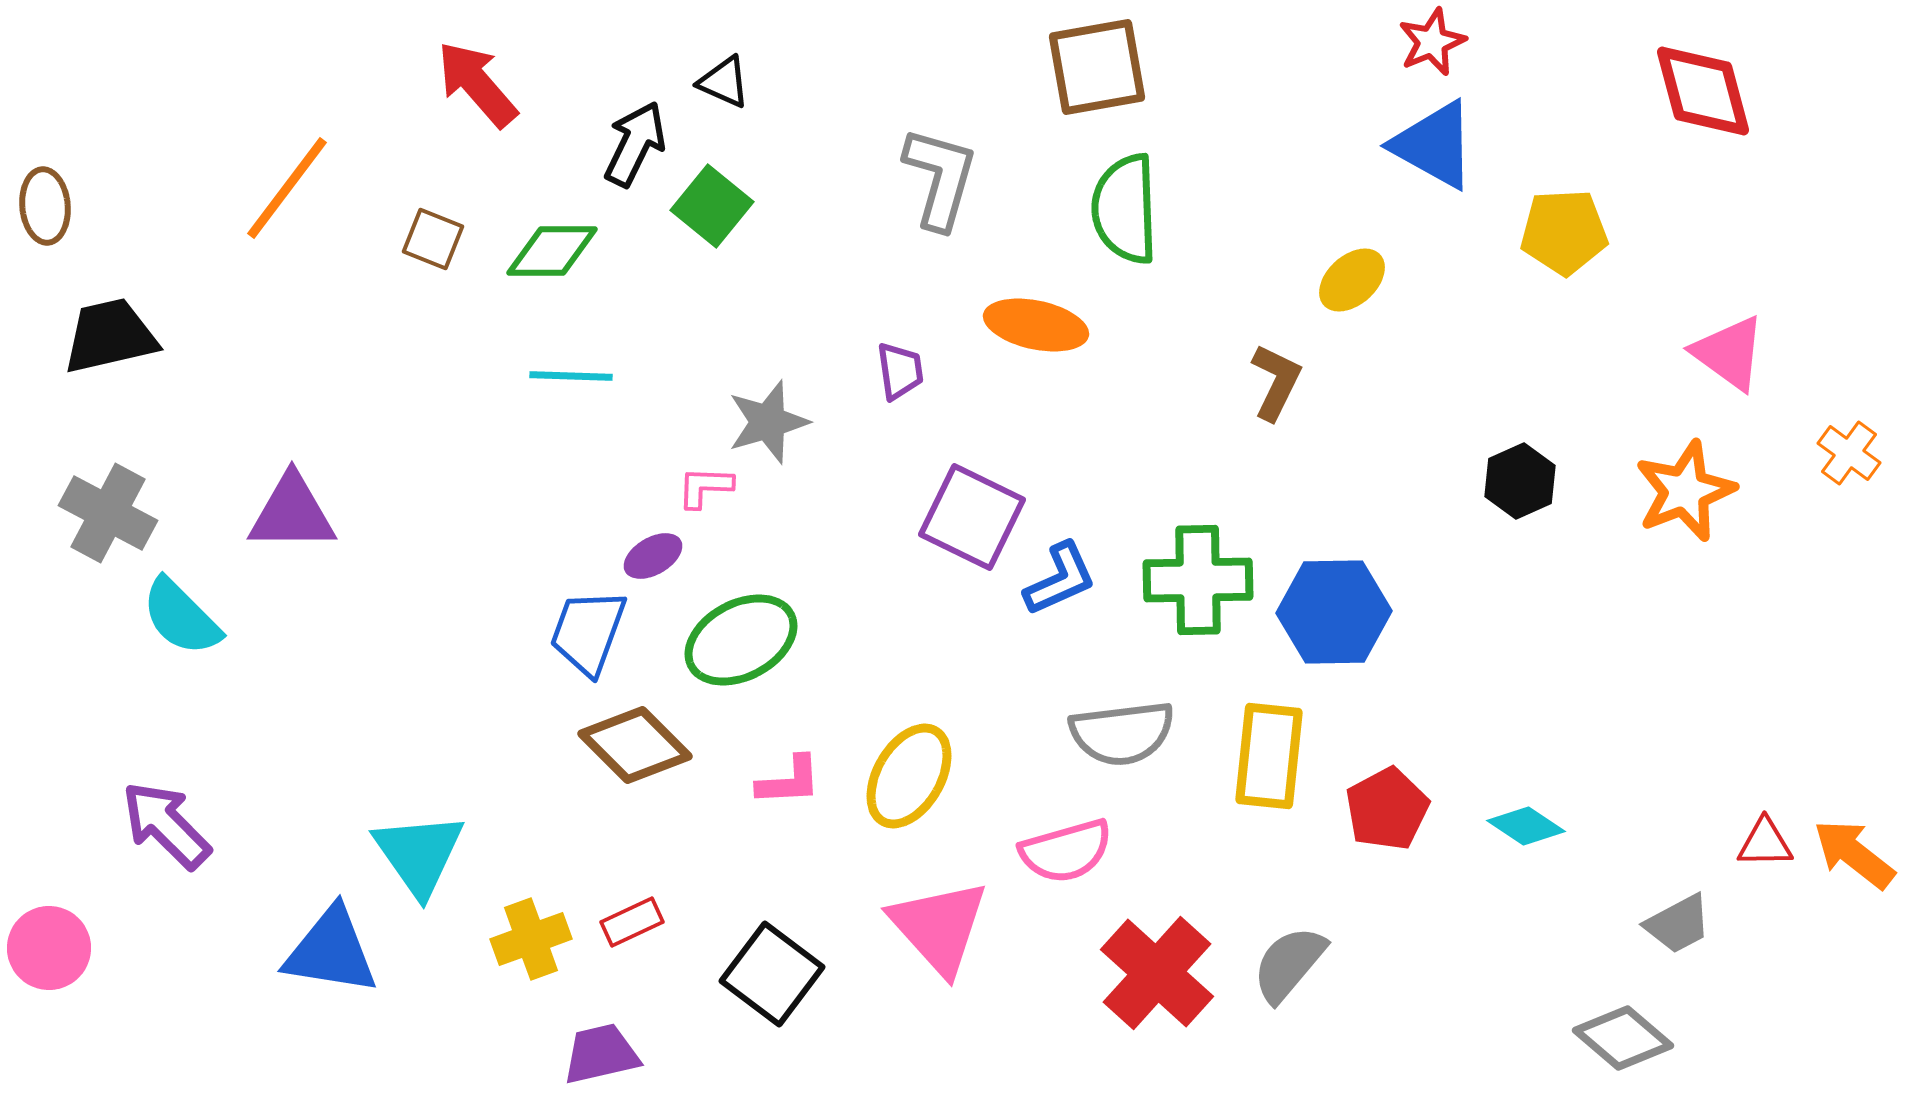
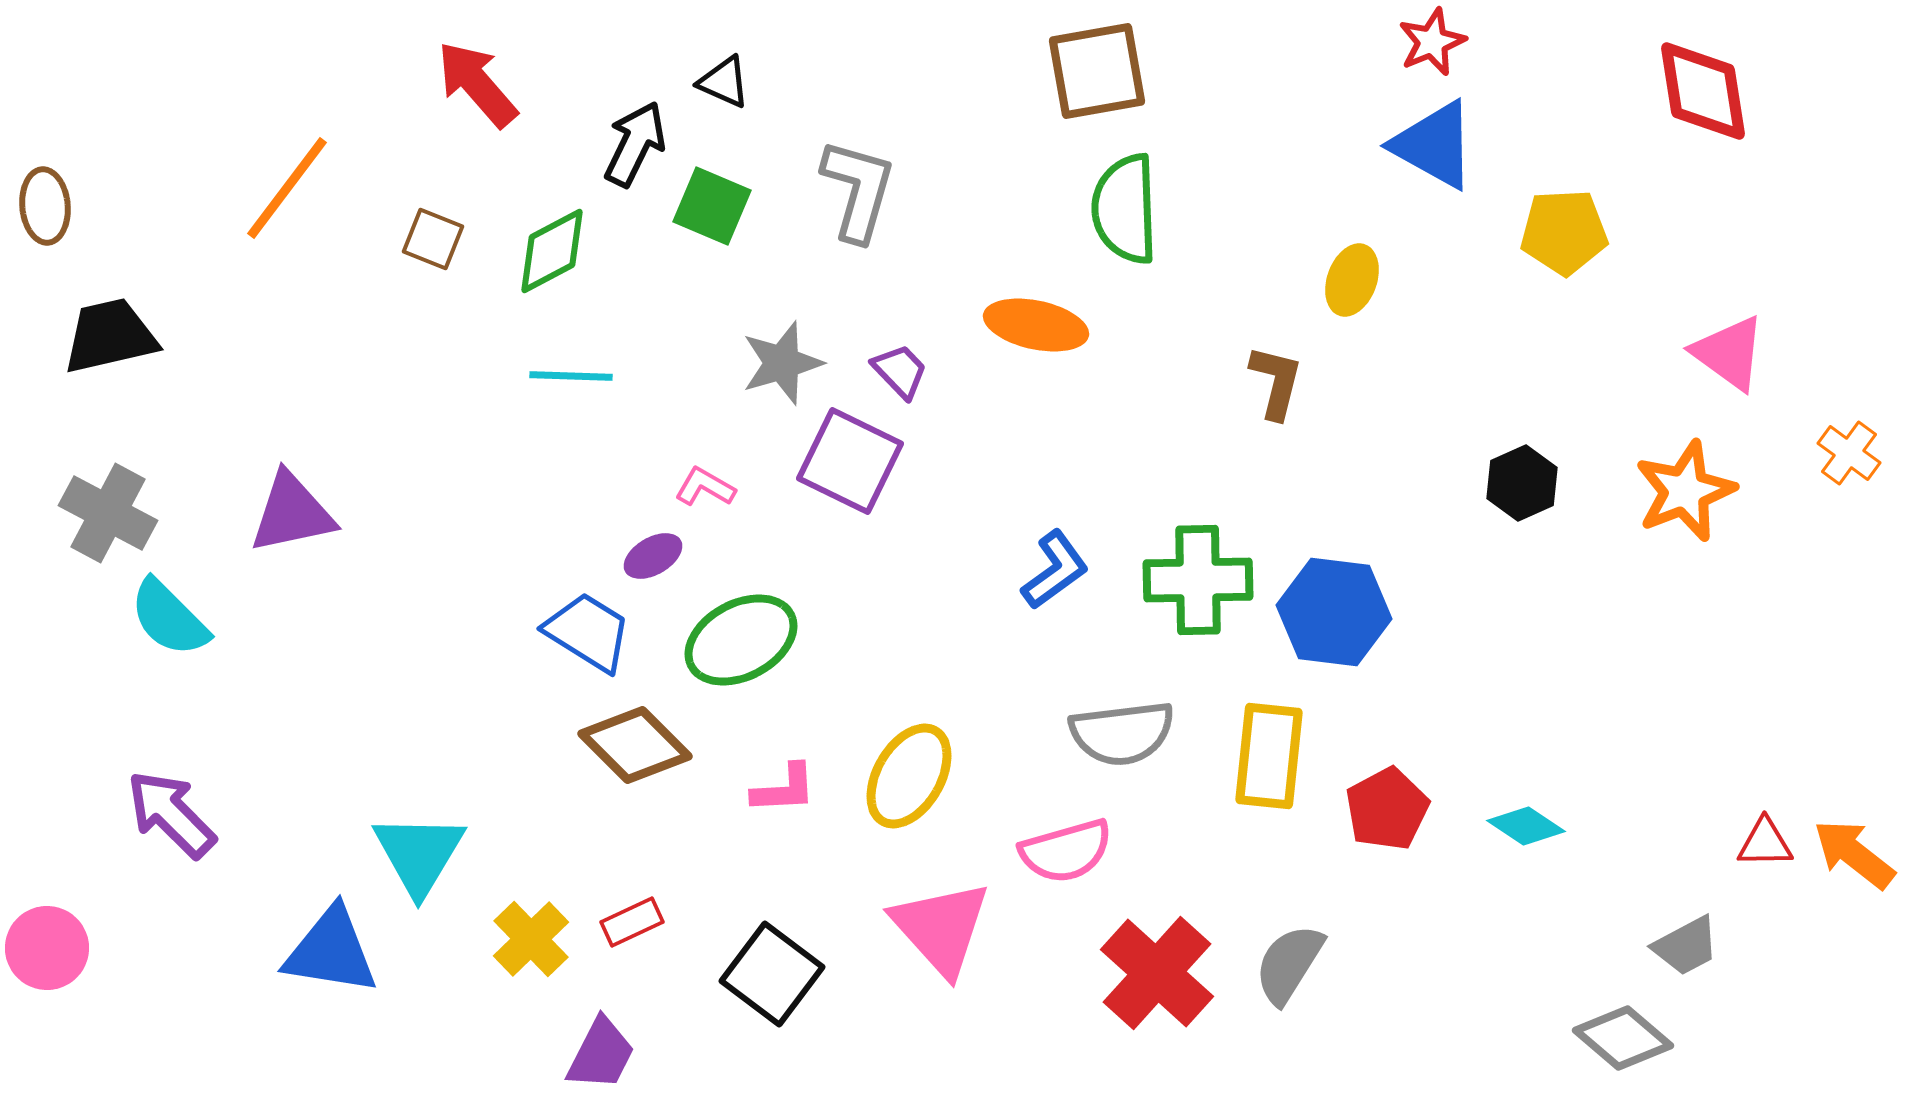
brown square at (1097, 67): moved 4 px down
red diamond at (1703, 91): rotated 6 degrees clockwise
gray L-shape at (940, 178): moved 82 px left, 12 px down
green square at (712, 206): rotated 16 degrees counterclockwise
green diamond at (552, 251): rotated 28 degrees counterclockwise
yellow ellipse at (1352, 280): rotated 28 degrees counterclockwise
purple trapezoid at (900, 371): rotated 36 degrees counterclockwise
brown L-shape at (1276, 382): rotated 12 degrees counterclockwise
gray star at (768, 422): moved 14 px right, 59 px up
black hexagon at (1520, 481): moved 2 px right, 2 px down
pink L-shape at (705, 487): rotated 28 degrees clockwise
purple triangle at (292, 513): rotated 12 degrees counterclockwise
purple square at (972, 517): moved 122 px left, 56 px up
blue L-shape at (1060, 579): moved 5 px left, 9 px up; rotated 12 degrees counterclockwise
blue hexagon at (1334, 612): rotated 8 degrees clockwise
cyan semicircle at (181, 617): moved 12 px left, 1 px down
blue trapezoid at (588, 632): rotated 102 degrees clockwise
pink L-shape at (789, 781): moved 5 px left, 8 px down
purple arrow at (166, 825): moved 5 px right, 11 px up
cyan triangle at (419, 854): rotated 6 degrees clockwise
gray trapezoid at (1678, 924): moved 8 px right, 22 px down
pink triangle at (939, 927): moved 2 px right, 1 px down
yellow cross at (531, 939): rotated 24 degrees counterclockwise
pink circle at (49, 948): moved 2 px left
gray semicircle at (1289, 964): rotated 8 degrees counterclockwise
purple trapezoid at (601, 1054): rotated 130 degrees clockwise
